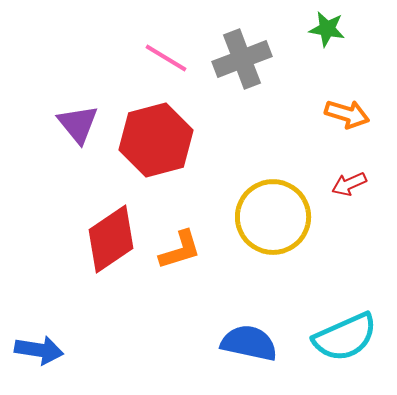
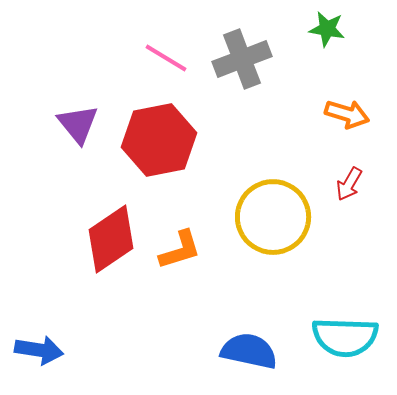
red hexagon: moved 3 px right; rotated 4 degrees clockwise
red arrow: rotated 36 degrees counterclockwise
cyan semicircle: rotated 26 degrees clockwise
blue semicircle: moved 8 px down
